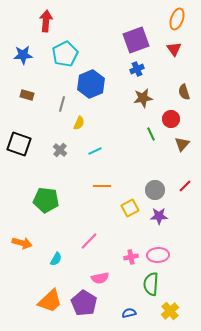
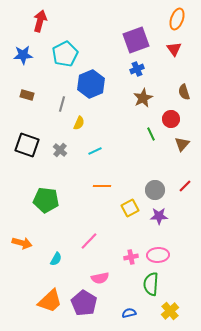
red arrow: moved 6 px left; rotated 10 degrees clockwise
brown star: rotated 18 degrees counterclockwise
black square: moved 8 px right, 1 px down
